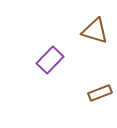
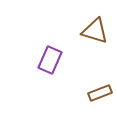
purple rectangle: rotated 20 degrees counterclockwise
